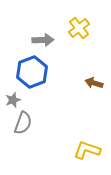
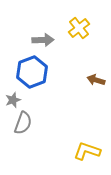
brown arrow: moved 2 px right, 3 px up
yellow L-shape: moved 1 px down
